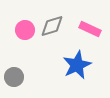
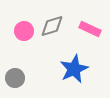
pink circle: moved 1 px left, 1 px down
blue star: moved 3 px left, 4 px down
gray circle: moved 1 px right, 1 px down
